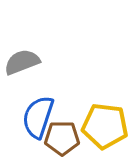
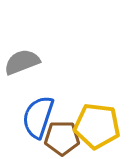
yellow pentagon: moved 8 px left
